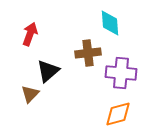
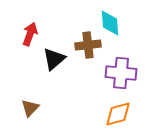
brown cross: moved 8 px up
black triangle: moved 6 px right, 12 px up
brown triangle: moved 14 px down
